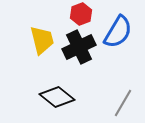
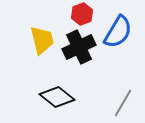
red hexagon: moved 1 px right
